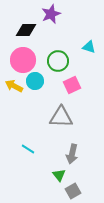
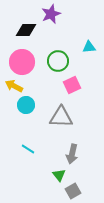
cyan triangle: rotated 24 degrees counterclockwise
pink circle: moved 1 px left, 2 px down
cyan circle: moved 9 px left, 24 px down
